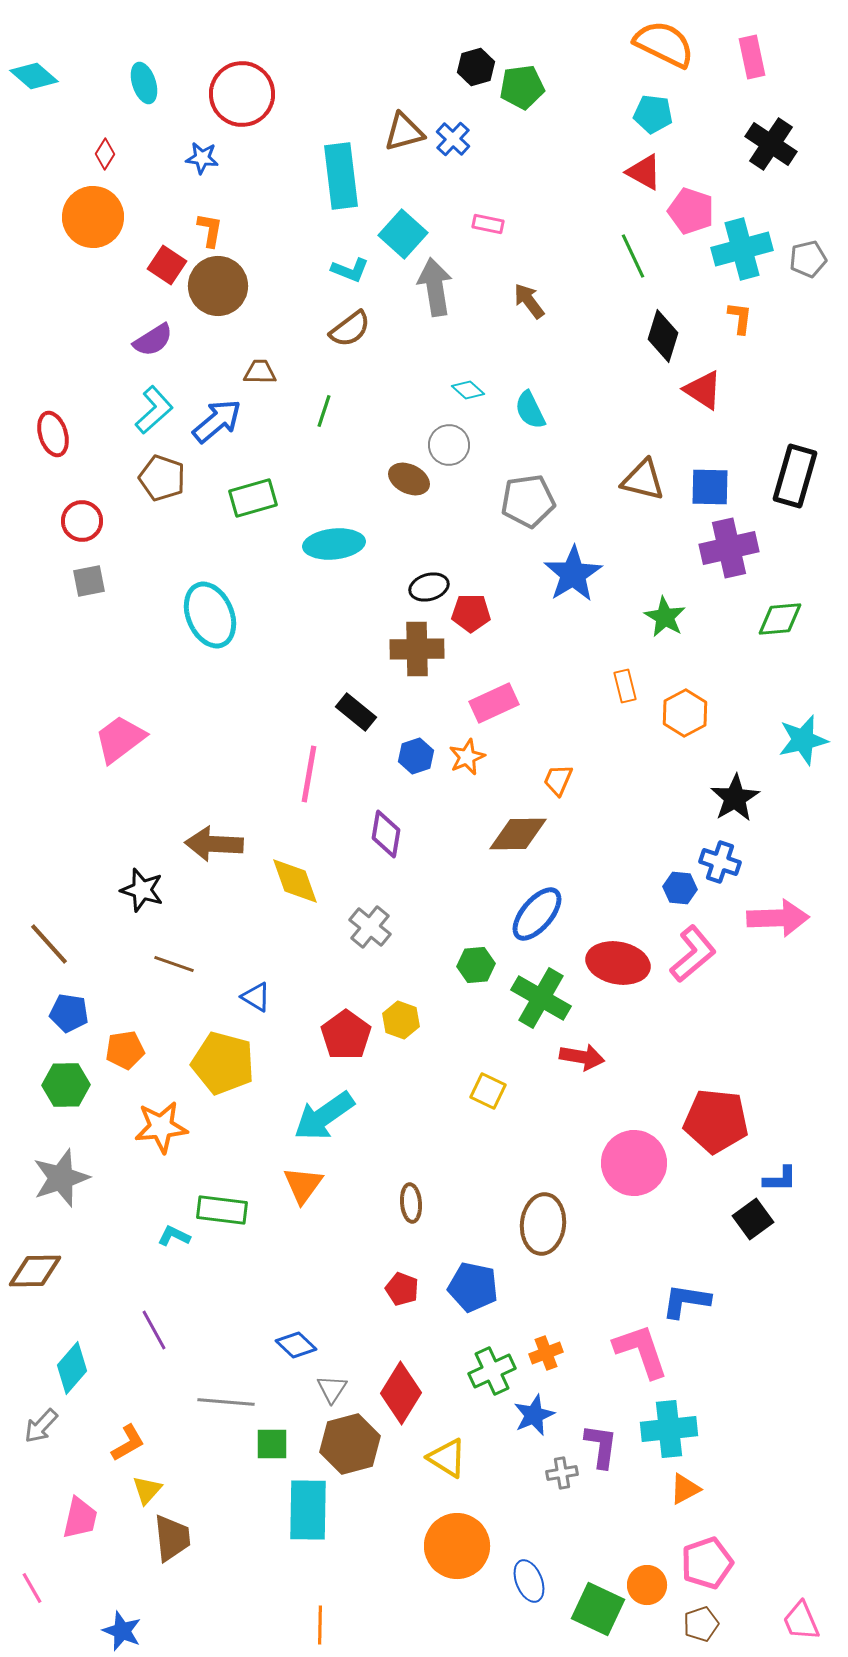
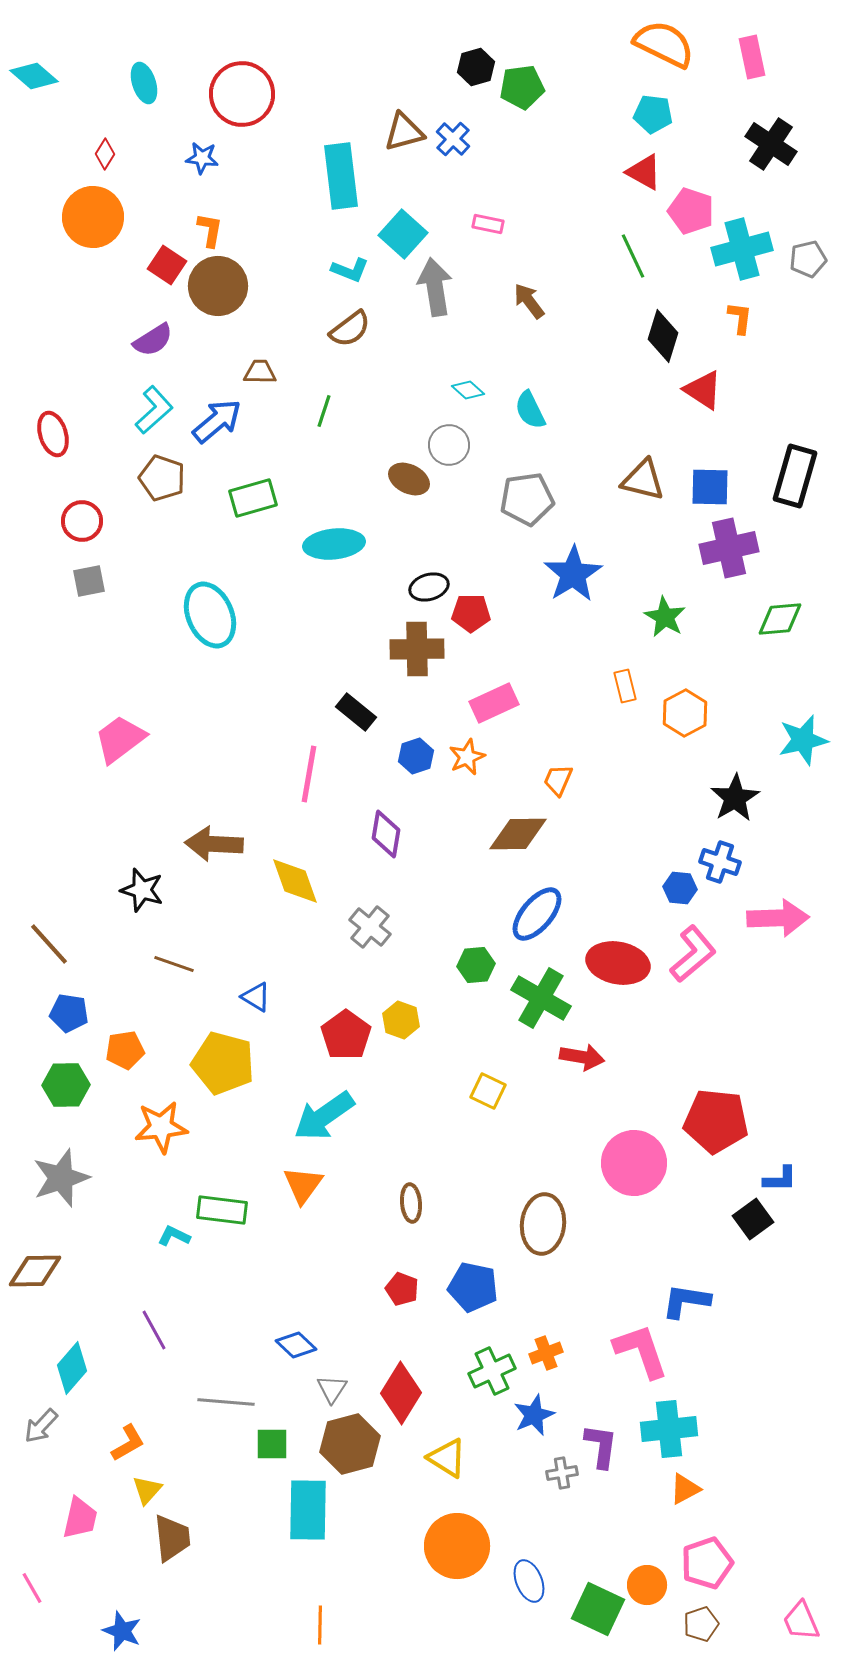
gray pentagon at (528, 501): moved 1 px left, 2 px up
